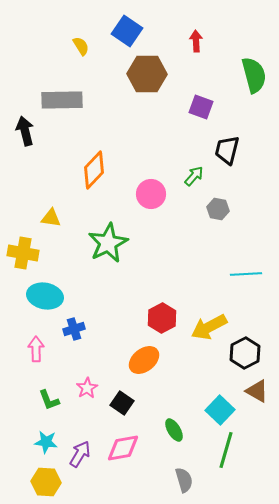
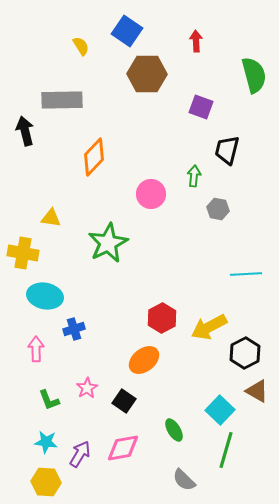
orange diamond: moved 13 px up
green arrow: rotated 35 degrees counterclockwise
black square: moved 2 px right, 2 px up
gray semicircle: rotated 150 degrees clockwise
